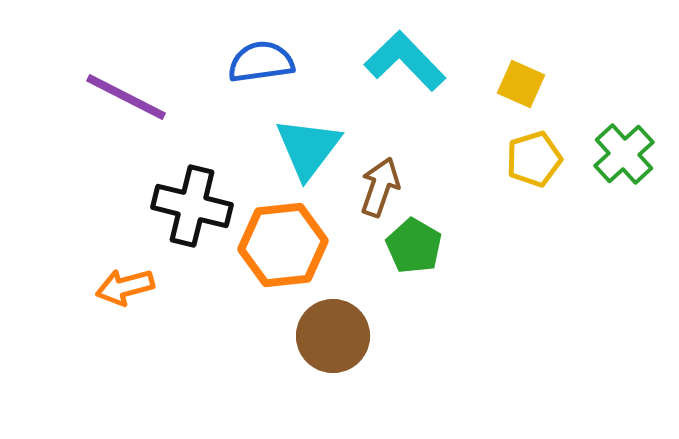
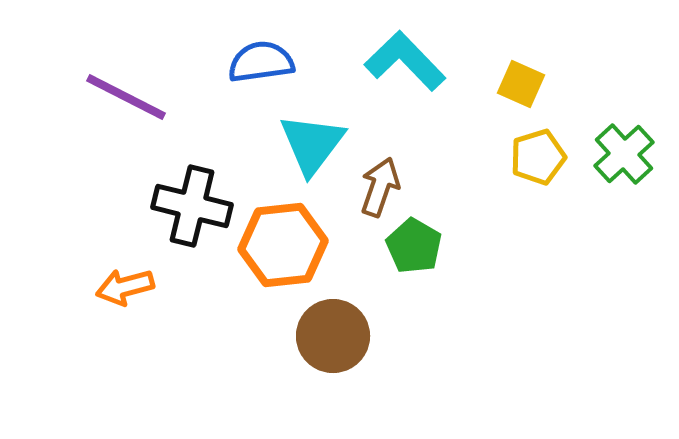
cyan triangle: moved 4 px right, 4 px up
yellow pentagon: moved 4 px right, 2 px up
